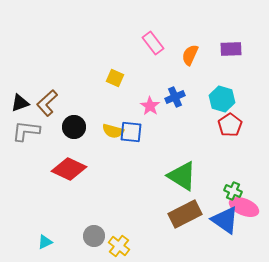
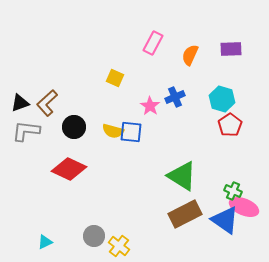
pink rectangle: rotated 65 degrees clockwise
